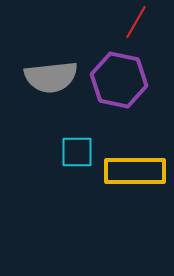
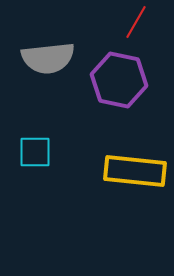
gray semicircle: moved 3 px left, 19 px up
cyan square: moved 42 px left
yellow rectangle: rotated 6 degrees clockwise
